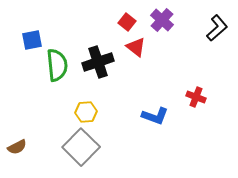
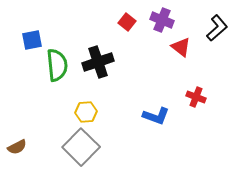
purple cross: rotated 20 degrees counterclockwise
red triangle: moved 45 px right
blue L-shape: moved 1 px right
